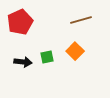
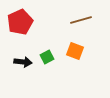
orange square: rotated 24 degrees counterclockwise
green square: rotated 16 degrees counterclockwise
